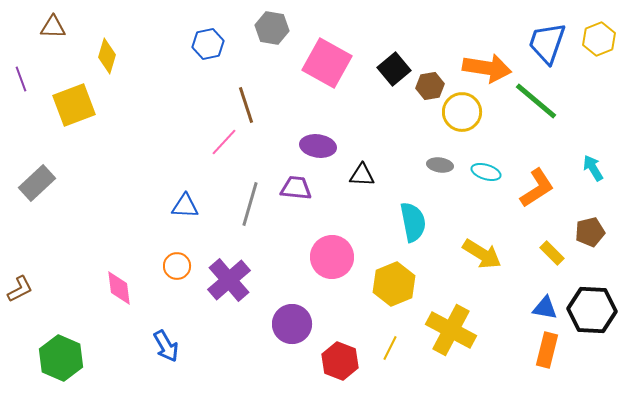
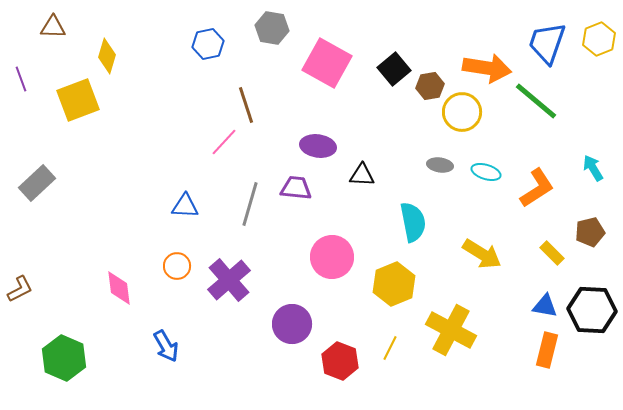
yellow square at (74, 105): moved 4 px right, 5 px up
blue triangle at (545, 308): moved 2 px up
green hexagon at (61, 358): moved 3 px right
